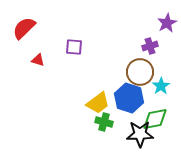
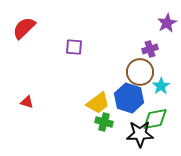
purple cross: moved 3 px down
red triangle: moved 11 px left, 42 px down
